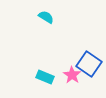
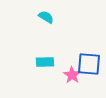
blue square: rotated 30 degrees counterclockwise
cyan rectangle: moved 15 px up; rotated 24 degrees counterclockwise
